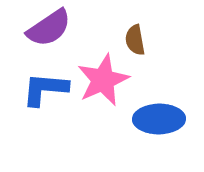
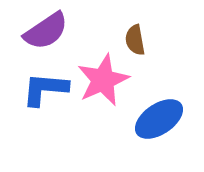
purple semicircle: moved 3 px left, 3 px down
blue ellipse: rotated 33 degrees counterclockwise
